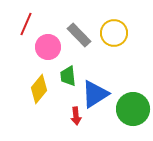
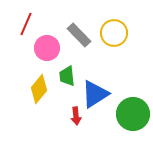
pink circle: moved 1 px left, 1 px down
green trapezoid: moved 1 px left
green circle: moved 5 px down
